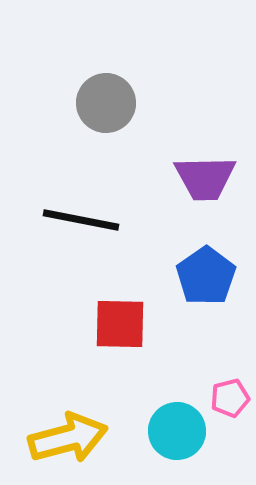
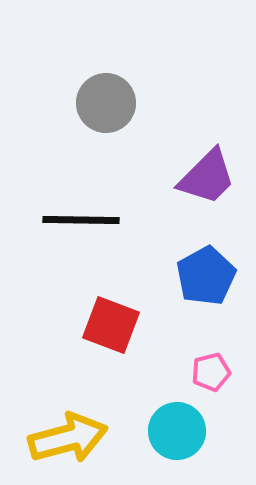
purple trapezoid: moved 2 px right, 1 px up; rotated 44 degrees counterclockwise
black line: rotated 10 degrees counterclockwise
blue pentagon: rotated 6 degrees clockwise
red square: moved 9 px left, 1 px down; rotated 20 degrees clockwise
pink pentagon: moved 19 px left, 26 px up
